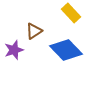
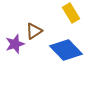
yellow rectangle: rotated 12 degrees clockwise
purple star: moved 1 px right, 6 px up
